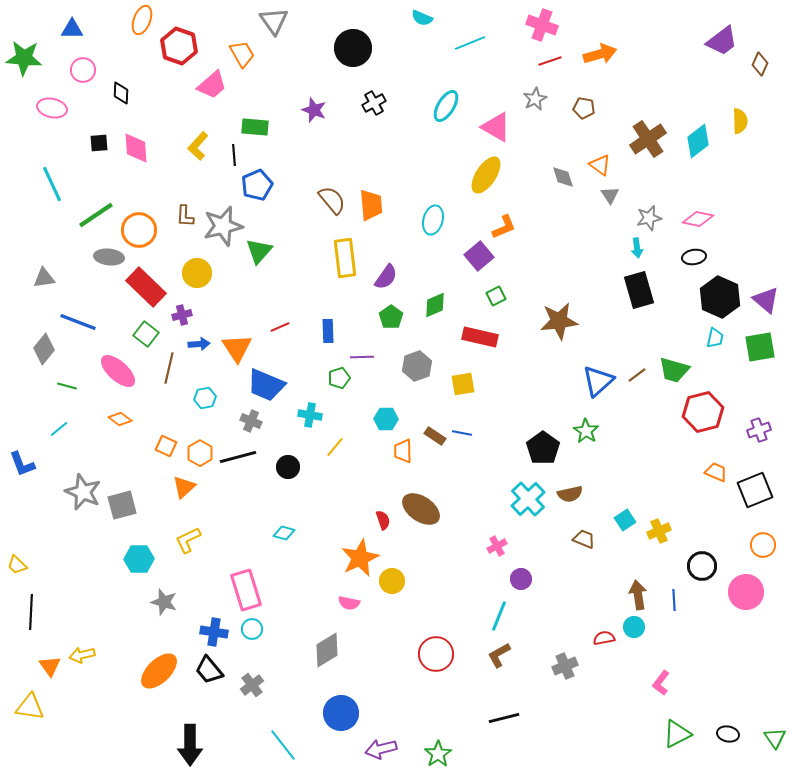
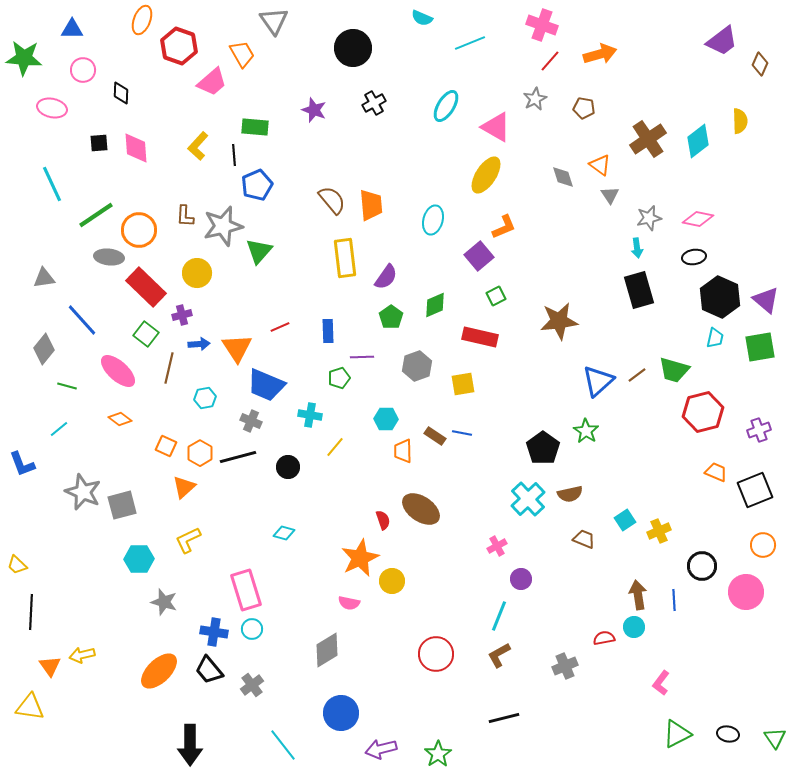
red line at (550, 61): rotated 30 degrees counterclockwise
pink trapezoid at (212, 85): moved 3 px up
blue line at (78, 322): moved 4 px right, 2 px up; rotated 27 degrees clockwise
